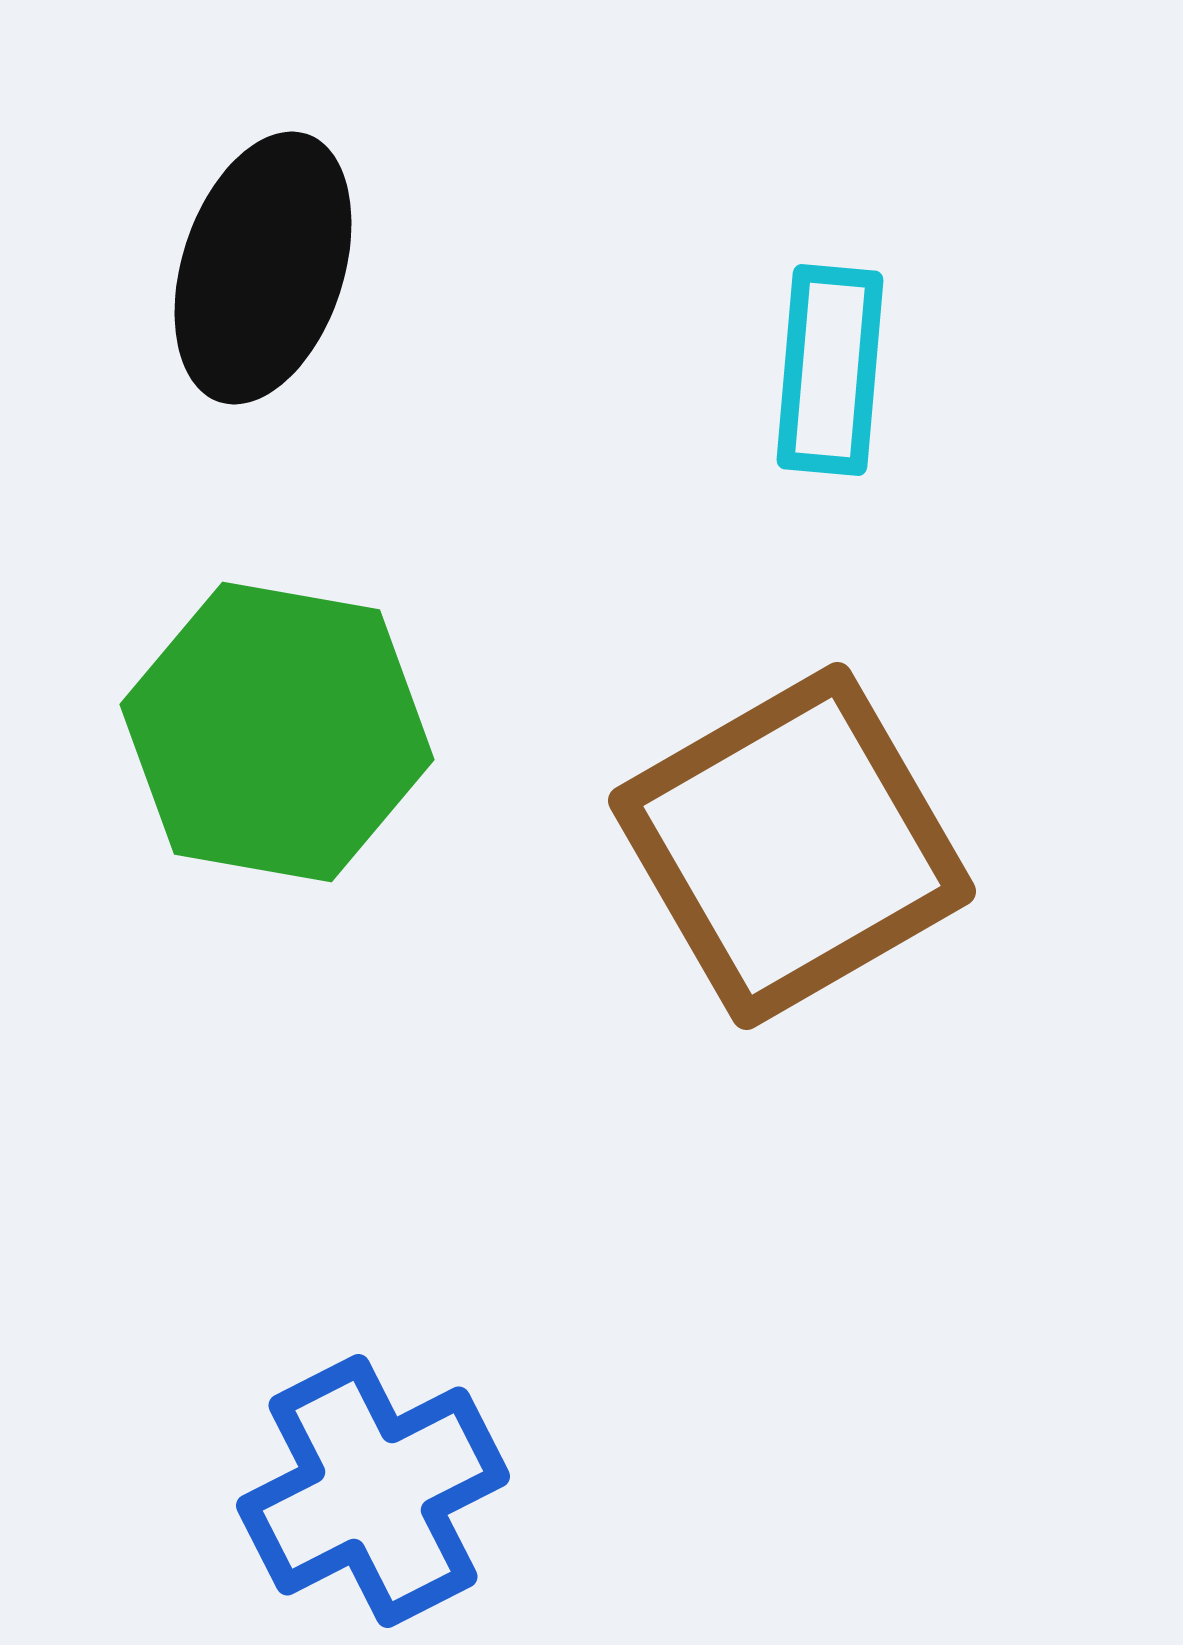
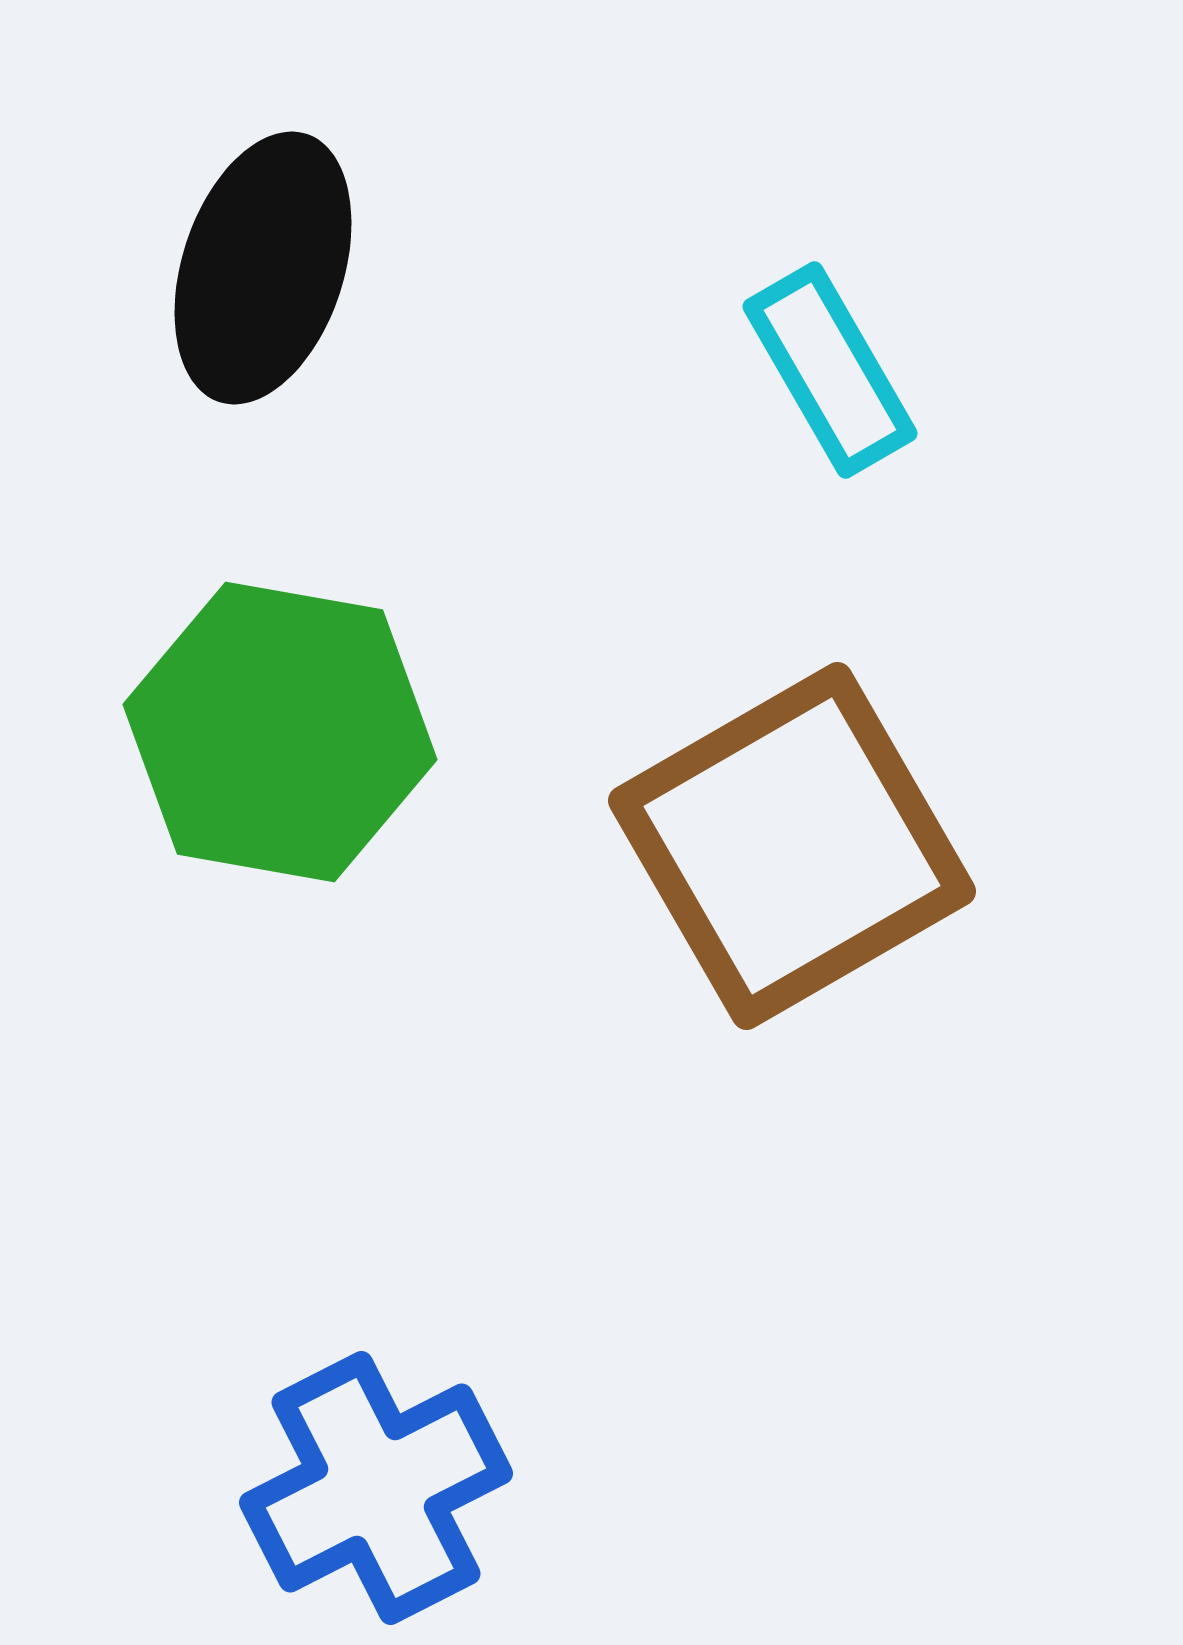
cyan rectangle: rotated 35 degrees counterclockwise
green hexagon: moved 3 px right
blue cross: moved 3 px right, 3 px up
